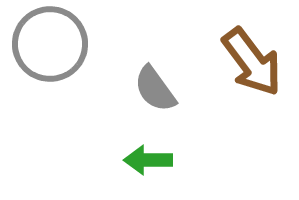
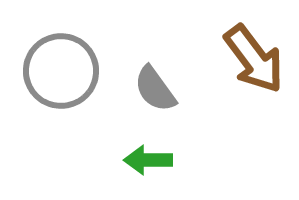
gray circle: moved 11 px right, 27 px down
brown arrow: moved 2 px right, 3 px up
